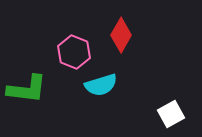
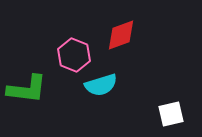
red diamond: rotated 40 degrees clockwise
pink hexagon: moved 3 px down
white square: rotated 16 degrees clockwise
